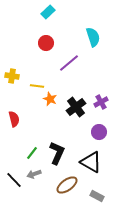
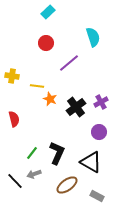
black line: moved 1 px right, 1 px down
